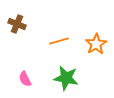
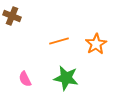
brown cross: moved 5 px left, 8 px up
